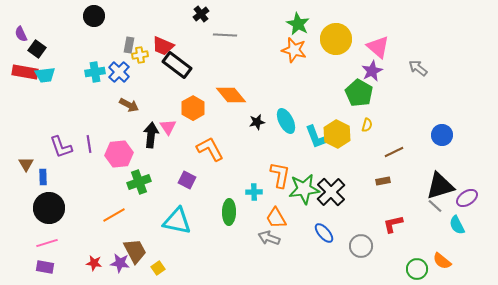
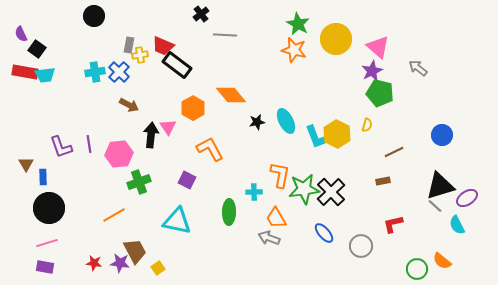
green pentagon at (359, 93): moved 21 px right; rotated 16 degrees counterclockwise
